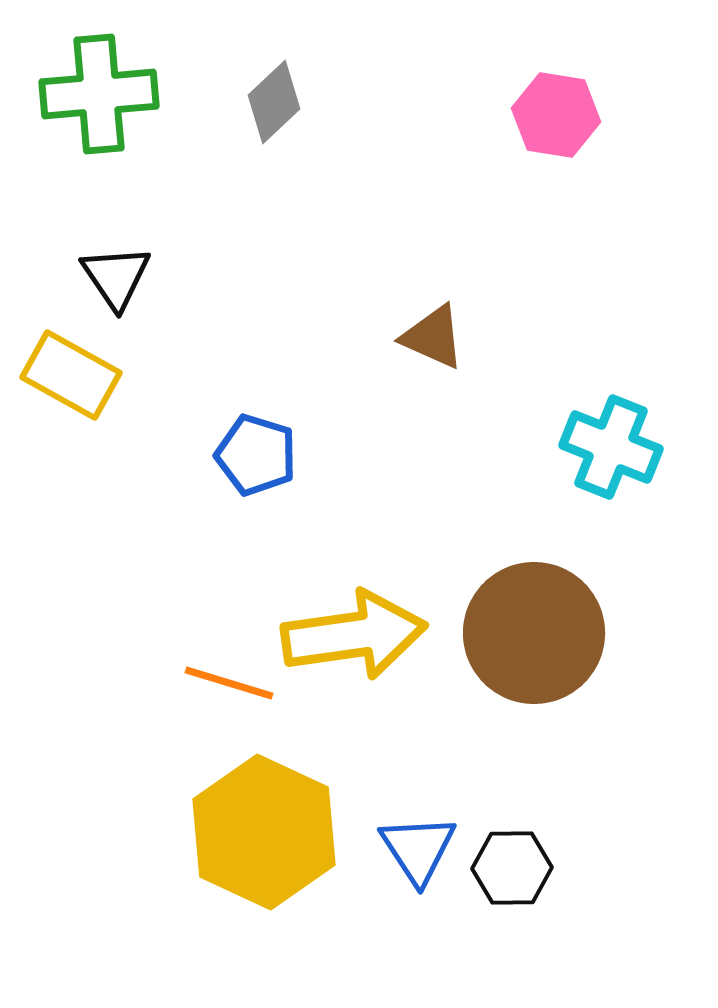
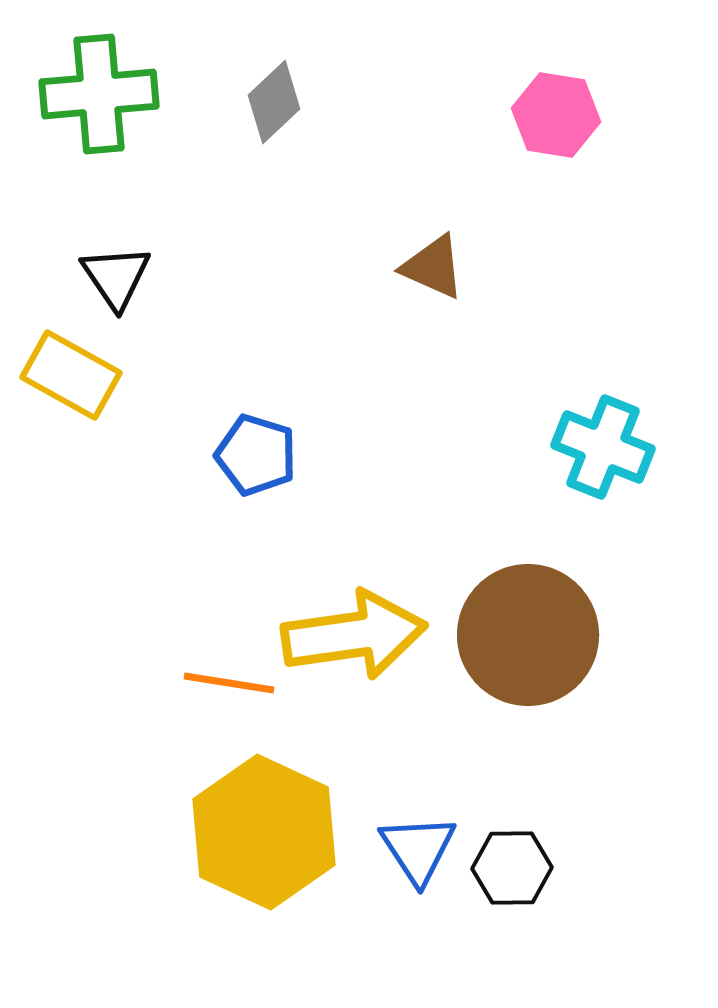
brown triangle: moved 70 px up
cyan cross: moved 8 px left
brown circle: moved 6 px left, 2 px down
orange line: rotated 8 degrees counterclockwise
